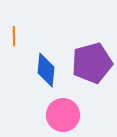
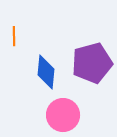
blue diamond: moved 2 px down
